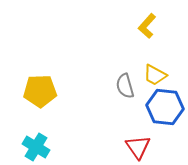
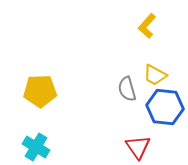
gray semicircle: moved 2 px right, 3 px down
